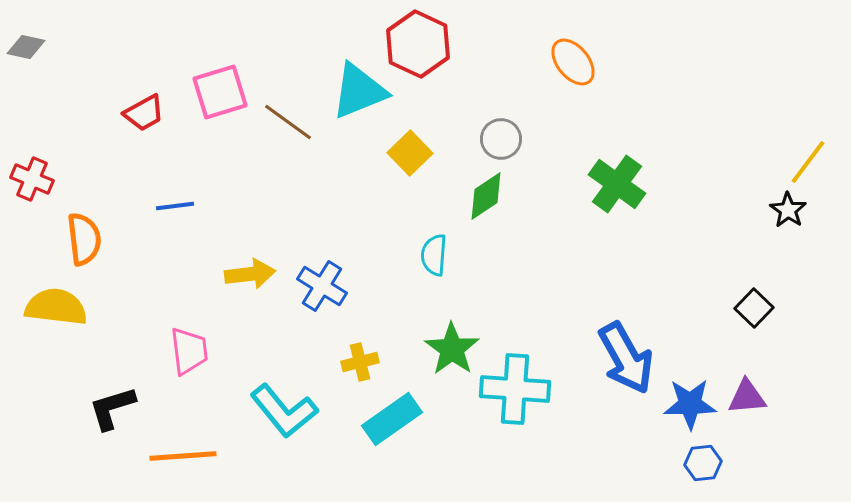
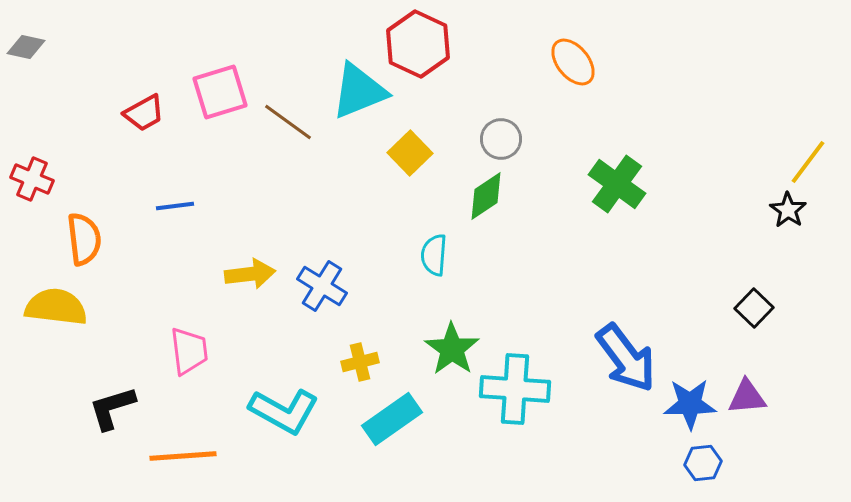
blue arrow: rotated 8 degrees counterclockwise
cyan L-shape: rotated 22 degrees counterclockwise
